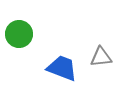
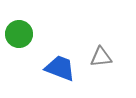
blue trapezoid: moved 2 px left
